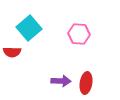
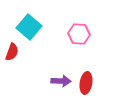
cyan square: moved 1 px up; rotated 10 degrees counterclockwise
red semicircle: rotated 72 degrees counterclockwise
